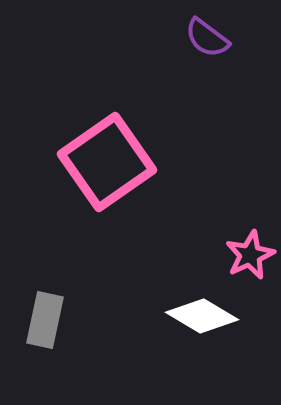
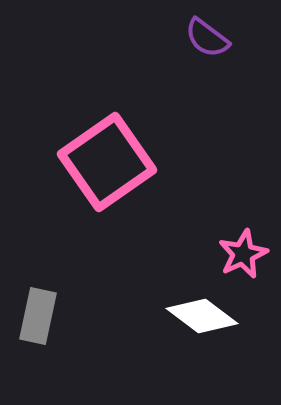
pink star: moved 7 px left, 1 px up
white diamond: rotated 6 degrees clockwise
gray rectangle: moved 7 px left, 4 px up
